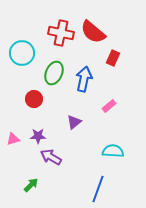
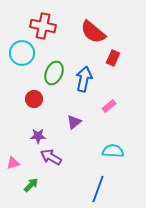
red cross: moved 18 px left, 7 px up
pink triangle: moved 24 px down
